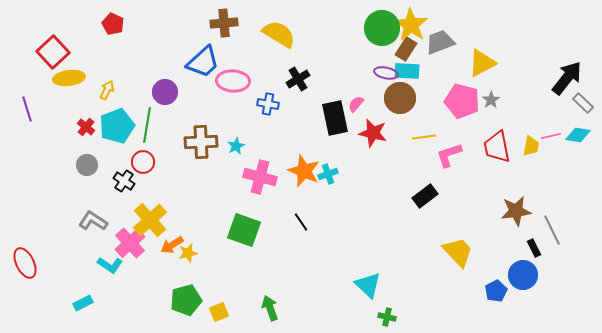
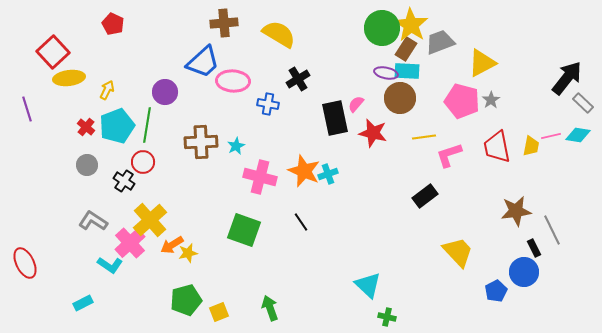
blue circle at (523, 275): moved 1 px right, 3 px up
